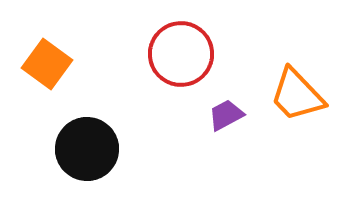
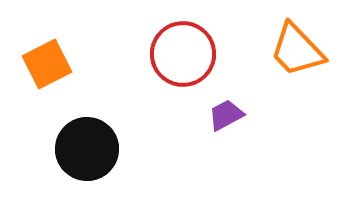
red circle: moved 2 px right
orange square: rotated 27 degrees clockwise
orange trapezoid: moved 45 px up
